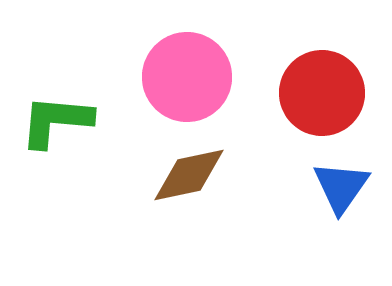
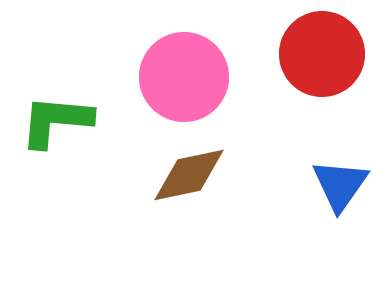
pink circle: moved 3 px left
red circle: moved 39 px up
blue triangle: moved 1 px left, 2 px up
